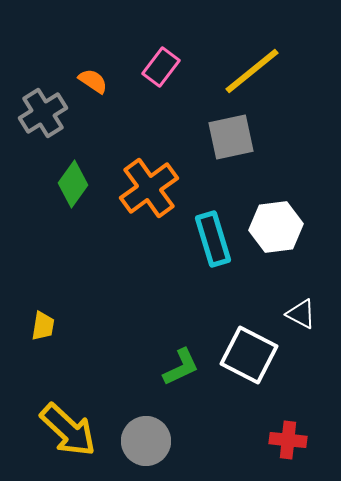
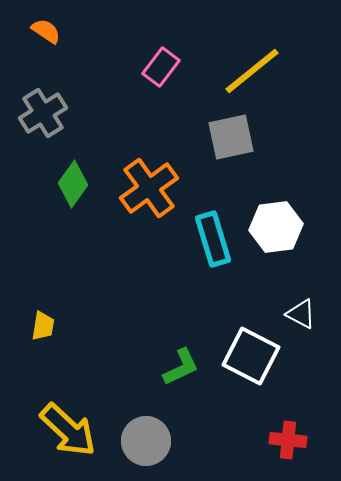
orange semicircle: moved 47 px left, 50 px up
white square: moved 2 px right, 1 px down
